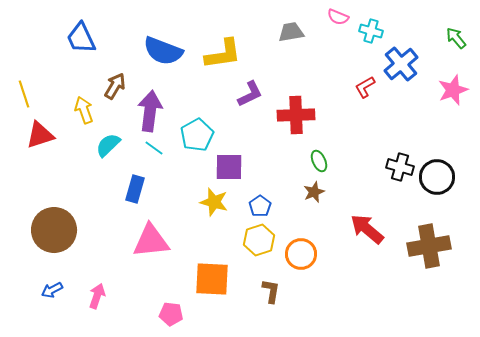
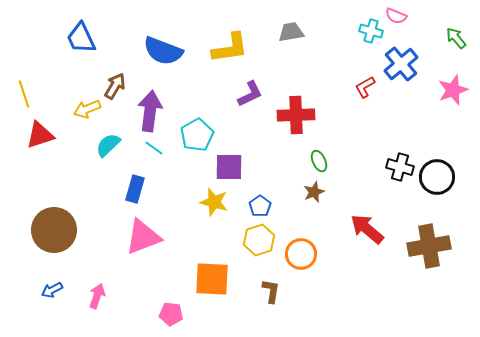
pink semicircle: moved 58 px right, 1 px up
yellow L-shape: moved 7 px right, 6 px up
yellow arrow: moved 3 px right, 1 px up; rotated 92 degrees counterclockwise
pink triangle: moved 8 px left, 4 px up; rotated 15 degrees counterclockwise
